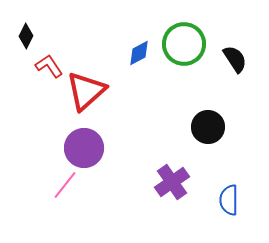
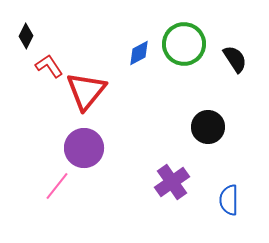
red triangle: rotated 9 degrees counterclockwise
pink line: moved 8 px left, 1 px down
